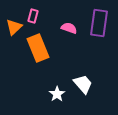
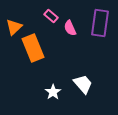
pink rectangle: moved 18 px right; rotated 64 degrees counterclockwise
purple rectangle: moved 1 px right
pink semicircle: moved 1 px right; rotated 133 degrees counterclockwise
orange rectangle: moved 5 px left
white star: moved 4 px left, 2 px up
